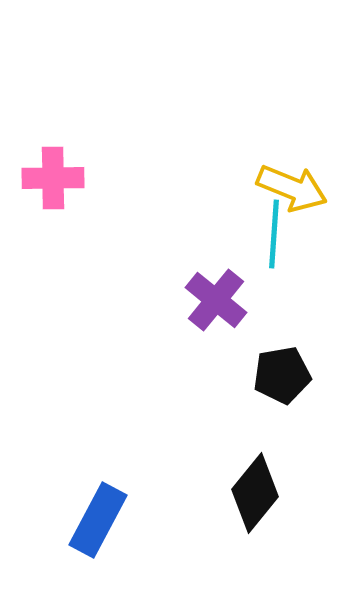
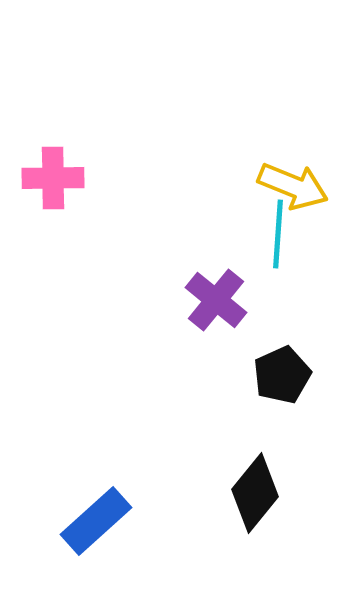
yellow arrow: moved 1 px right, 2 px up
cyan line: moved 4 px right
black pentagon: rotated 14 degrees counterclockwise
blue rectangle: moved 2 px left, 1 px down; rotated 20 degrees clockwise
